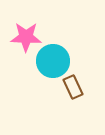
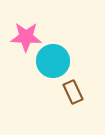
brown rectangle: moved 5 px down
